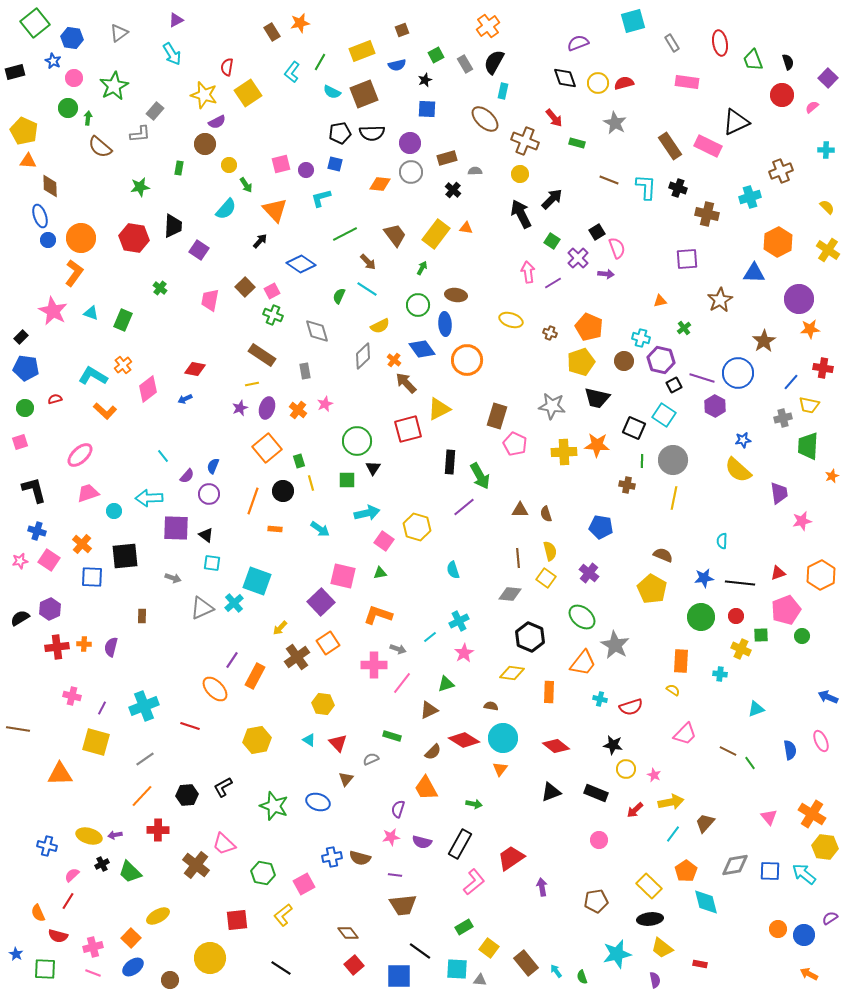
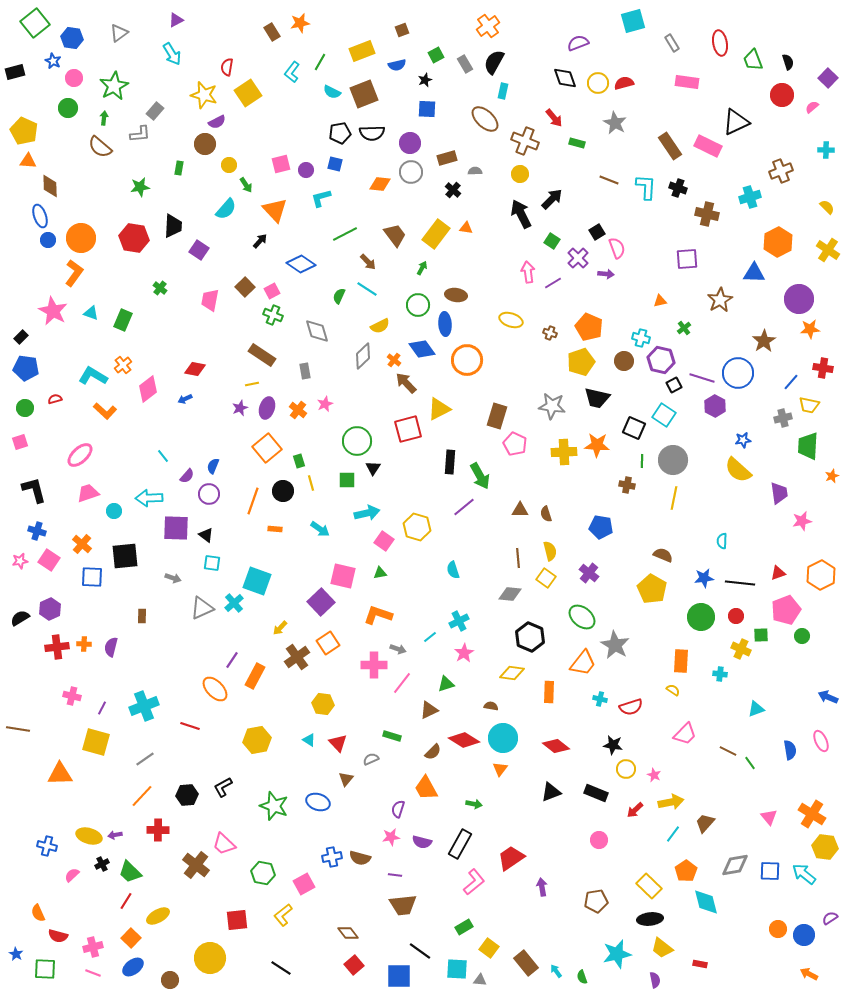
green arrow at (88, 118): moved 16 px right
red line at (68, 901): moved 58 px right
